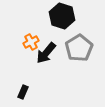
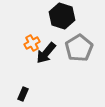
orange cross: moved 1 px right, 1 px down
black rectangle: moved 2 px down
